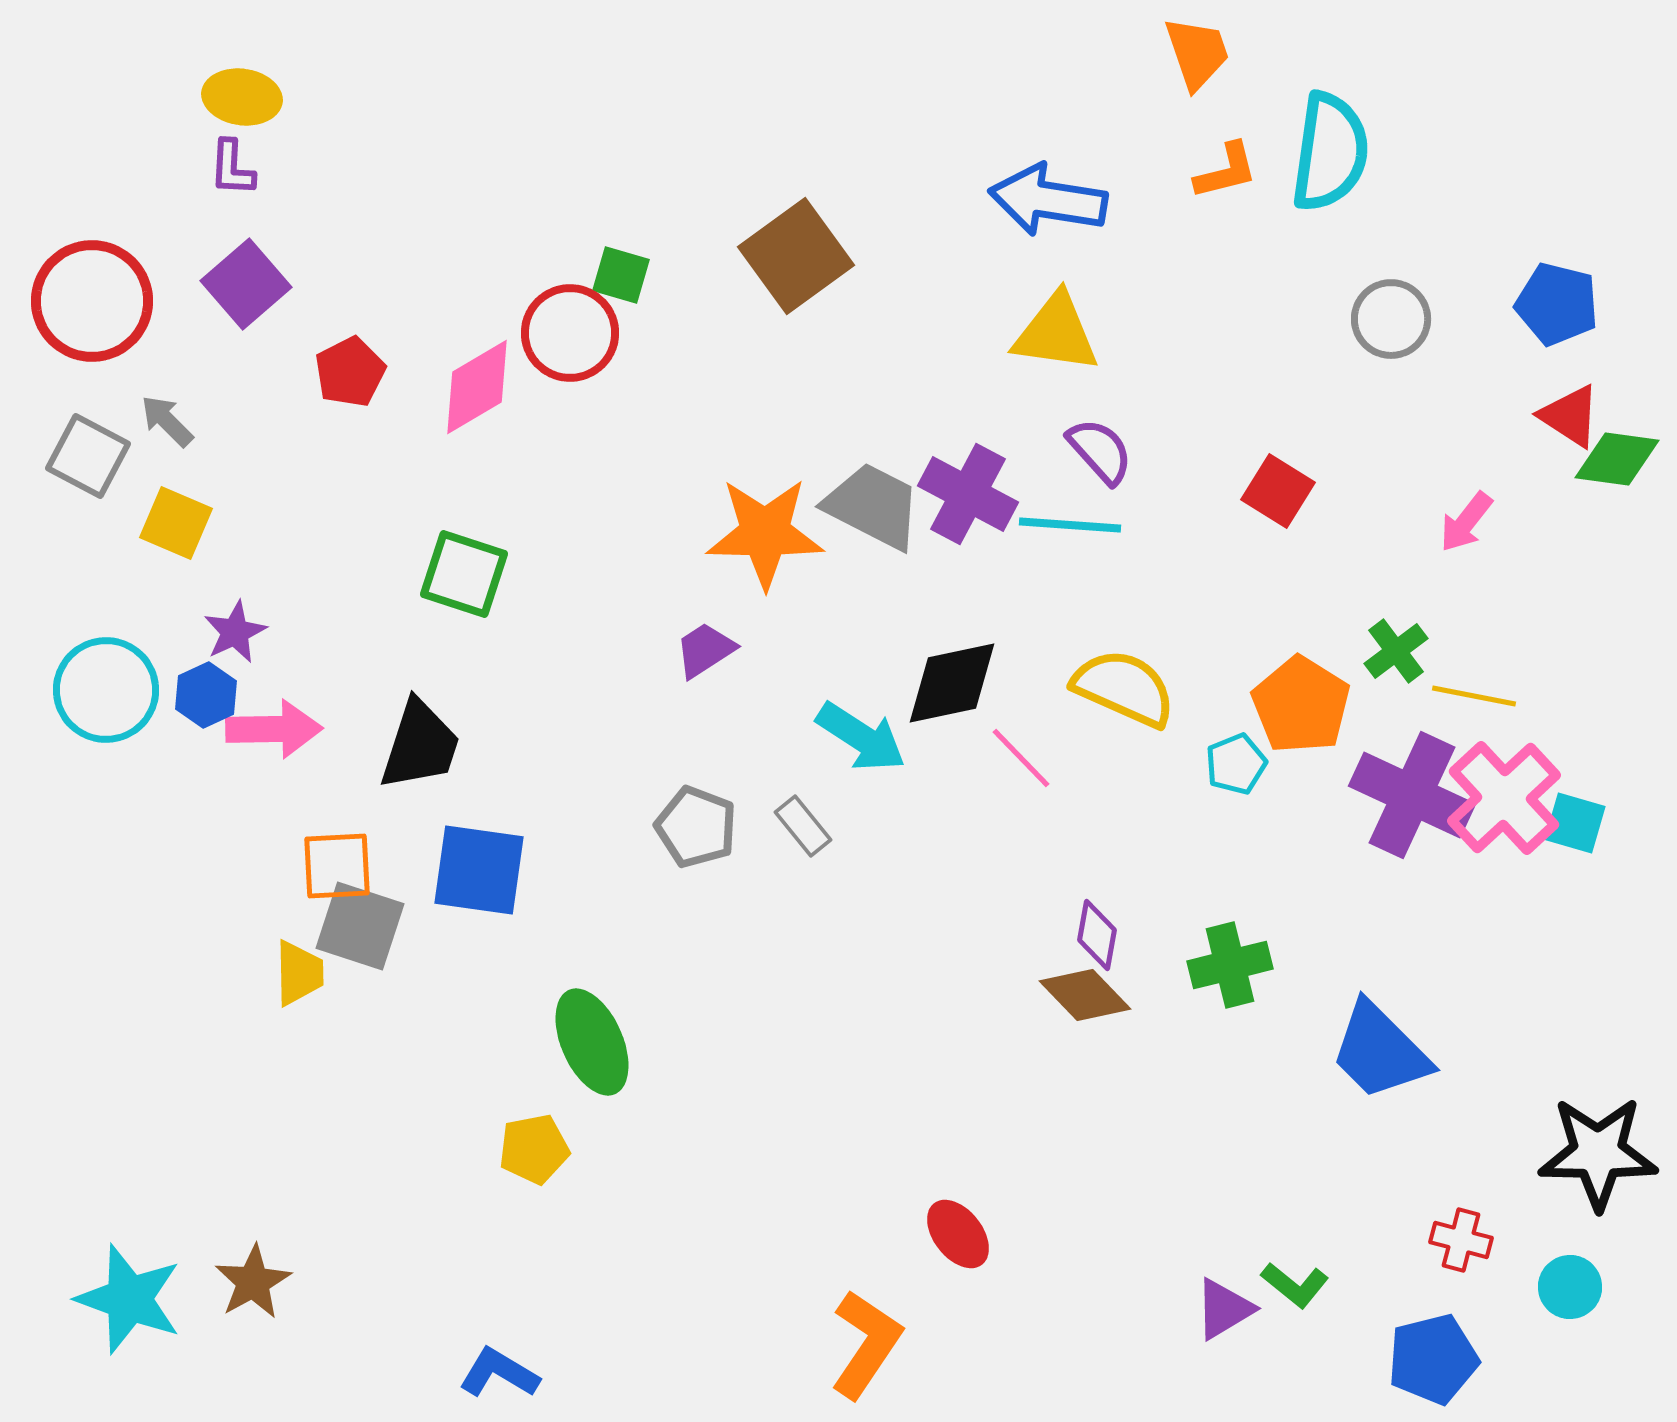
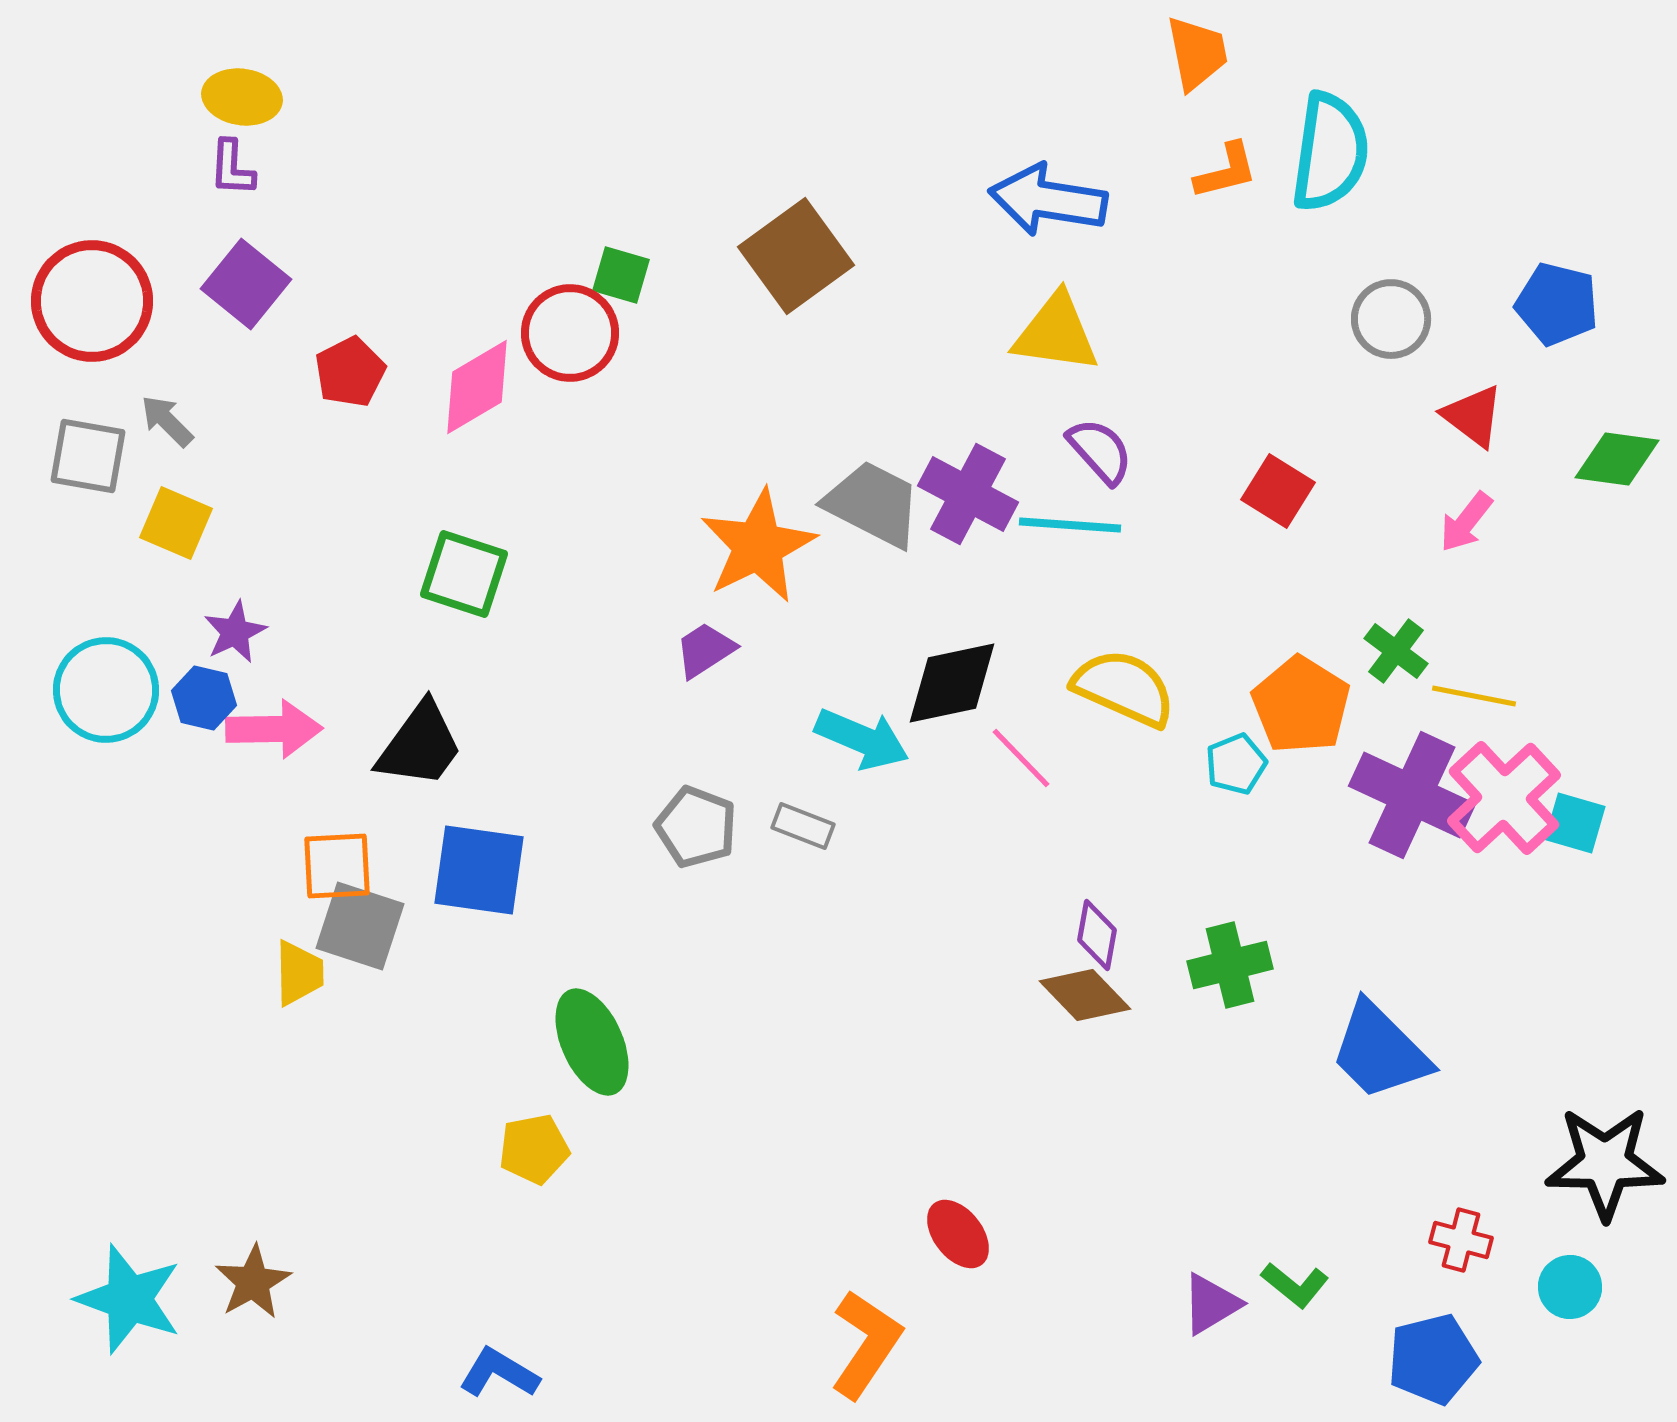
orange trapezoid at (1197, 53): rotated 8 degrees clockwise
purple square at (246, 284): rotated 10 degrees counterclockwise
red triangle at (1570, 416): moved 97 px left; rotated 4 degrees clockwise
gray square at (88, 456): rotated 18 degrees counterclockwise
gray trapezoid at (873, 506): moved 2 px up
orange star at (765, 533): moved 7 px left, 13 px down; rotated 27 degrees counterclockwise
green cross at (1396, 651): rotated 16 degrees counterclockwise
blue hexagon at (206, 695): moved 2 px left, 3 px down; rotated 22 degrees counterclockwise
cyan arrow at (861, 737): moved 1 px right, 2 px down; rotated 10 degrees counterclockwise
black trapezoid at (420, 745): rotated 18 degrees clockwise
gray rectangle at (803, 826): rotated 30 degrees counterclockwise
black star at (1598, 1153): moved 7 px right, 10 px down
purple triangle at (1224, 1309): moved 13 px left, 5 px up
